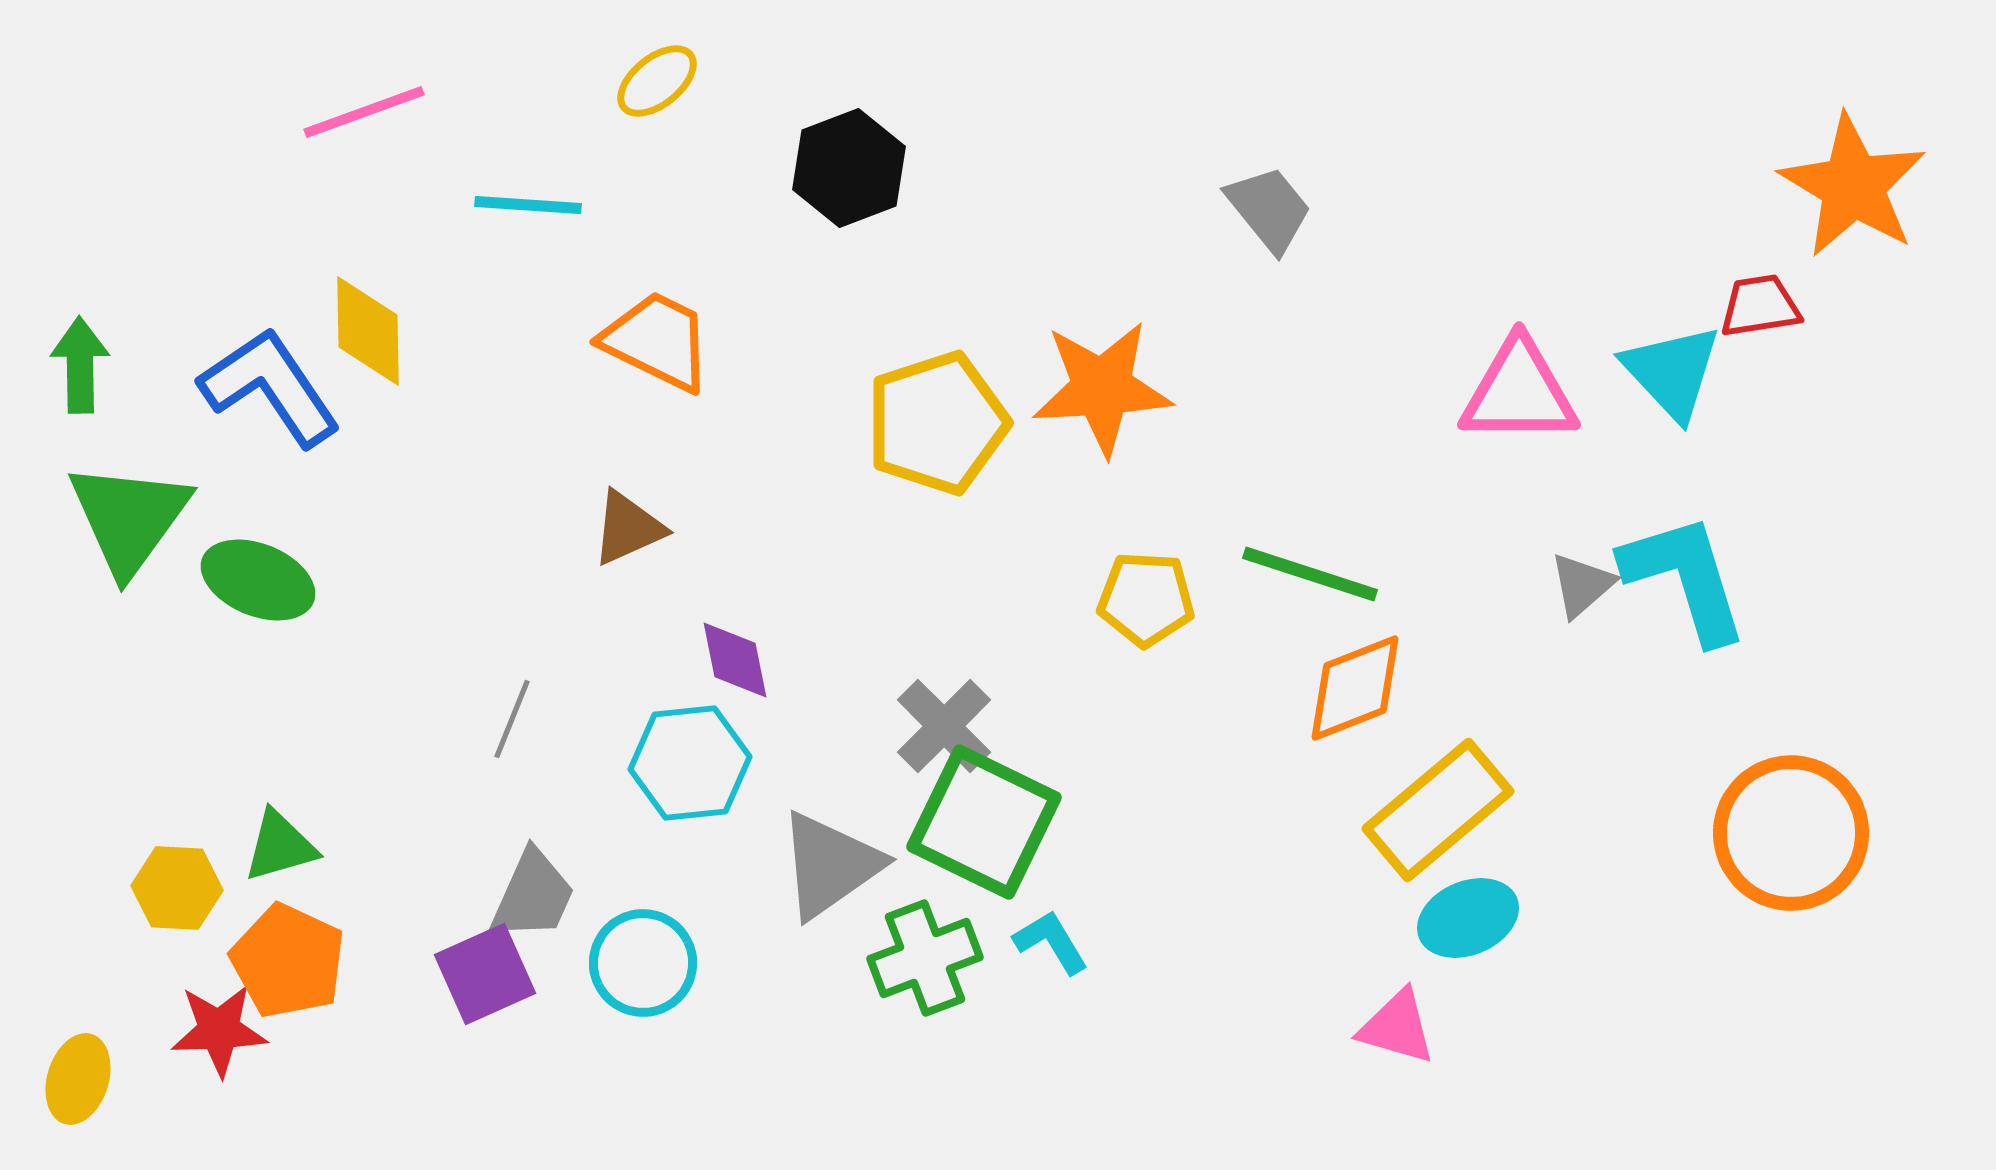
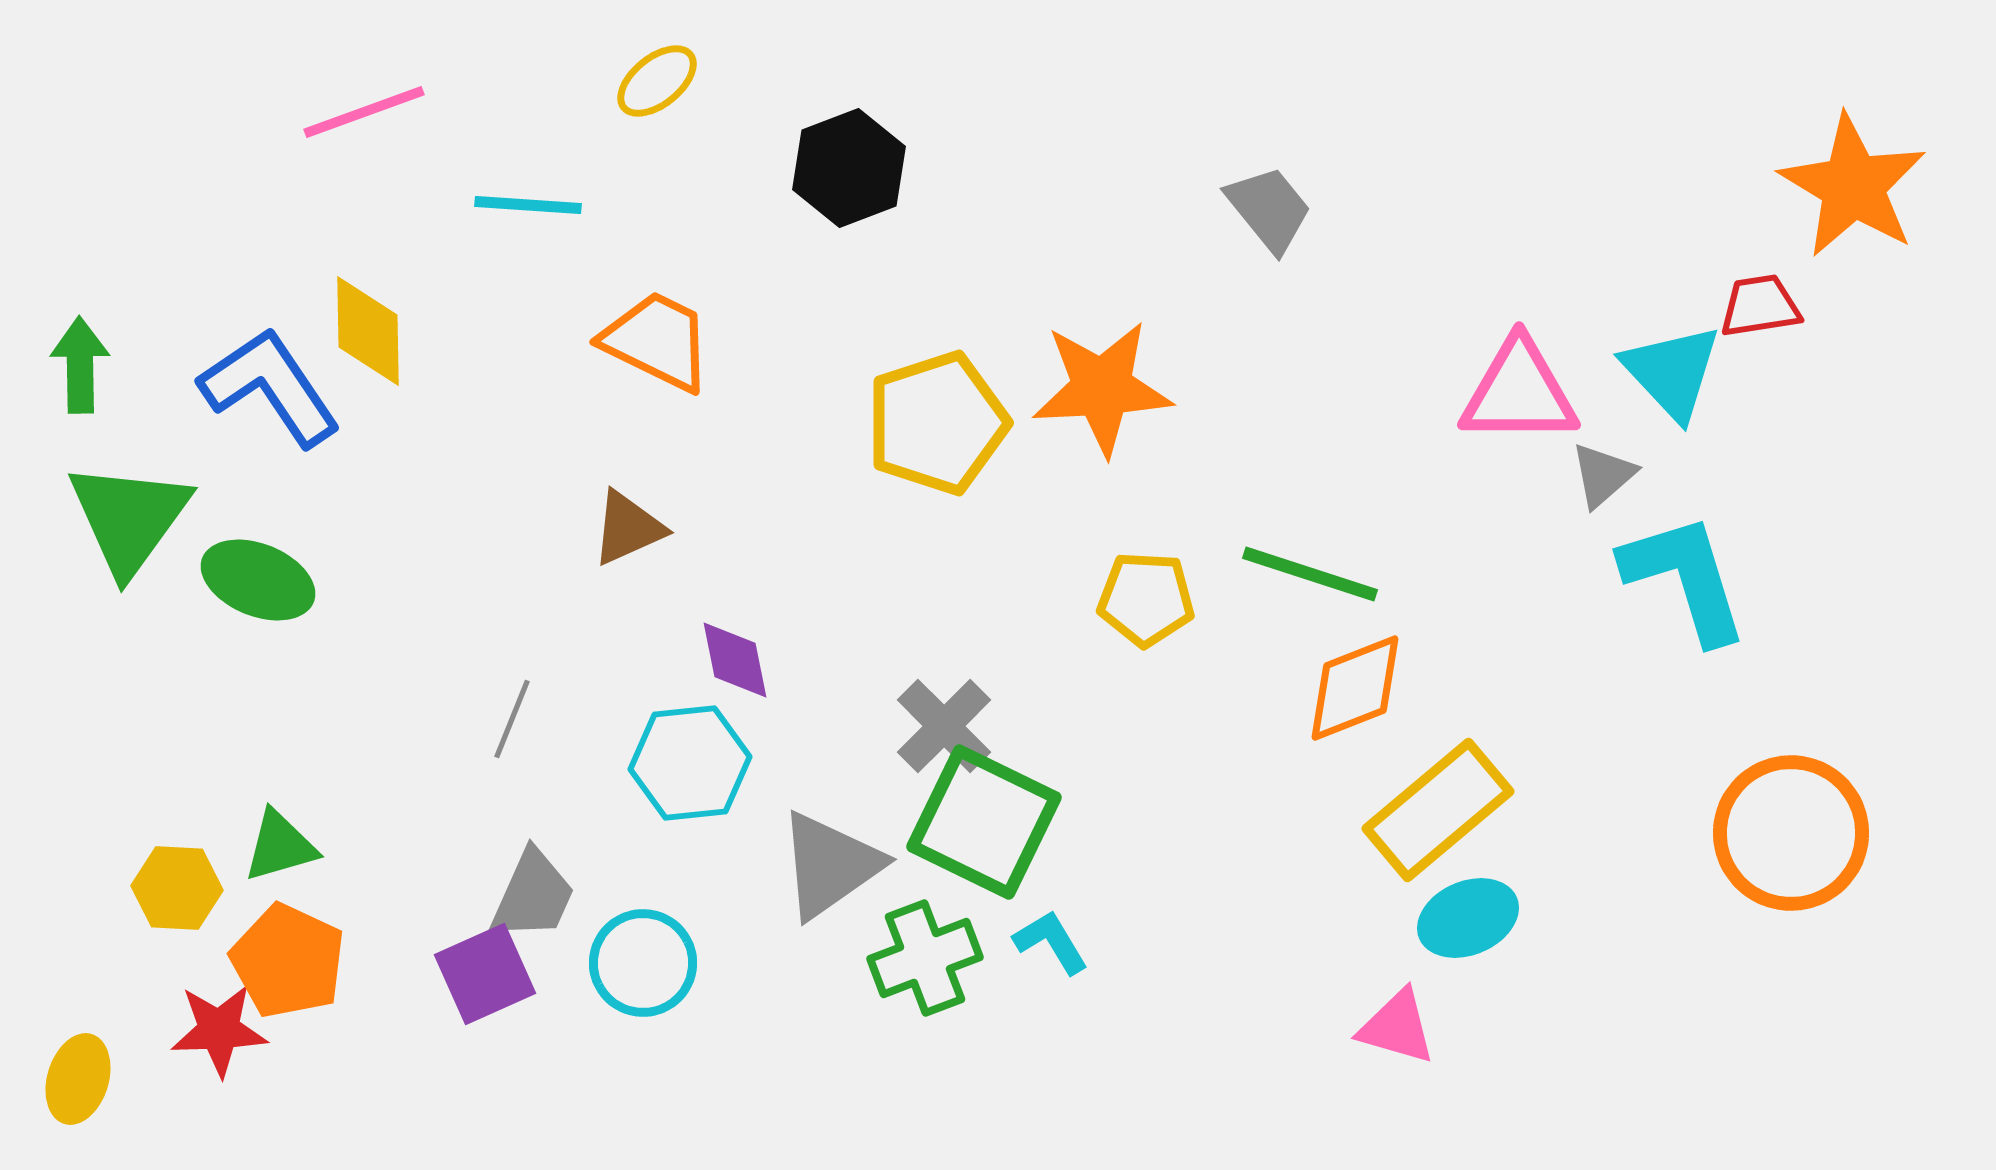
gray triangle at (1582, 585): moved 21 px right, 110 px up
